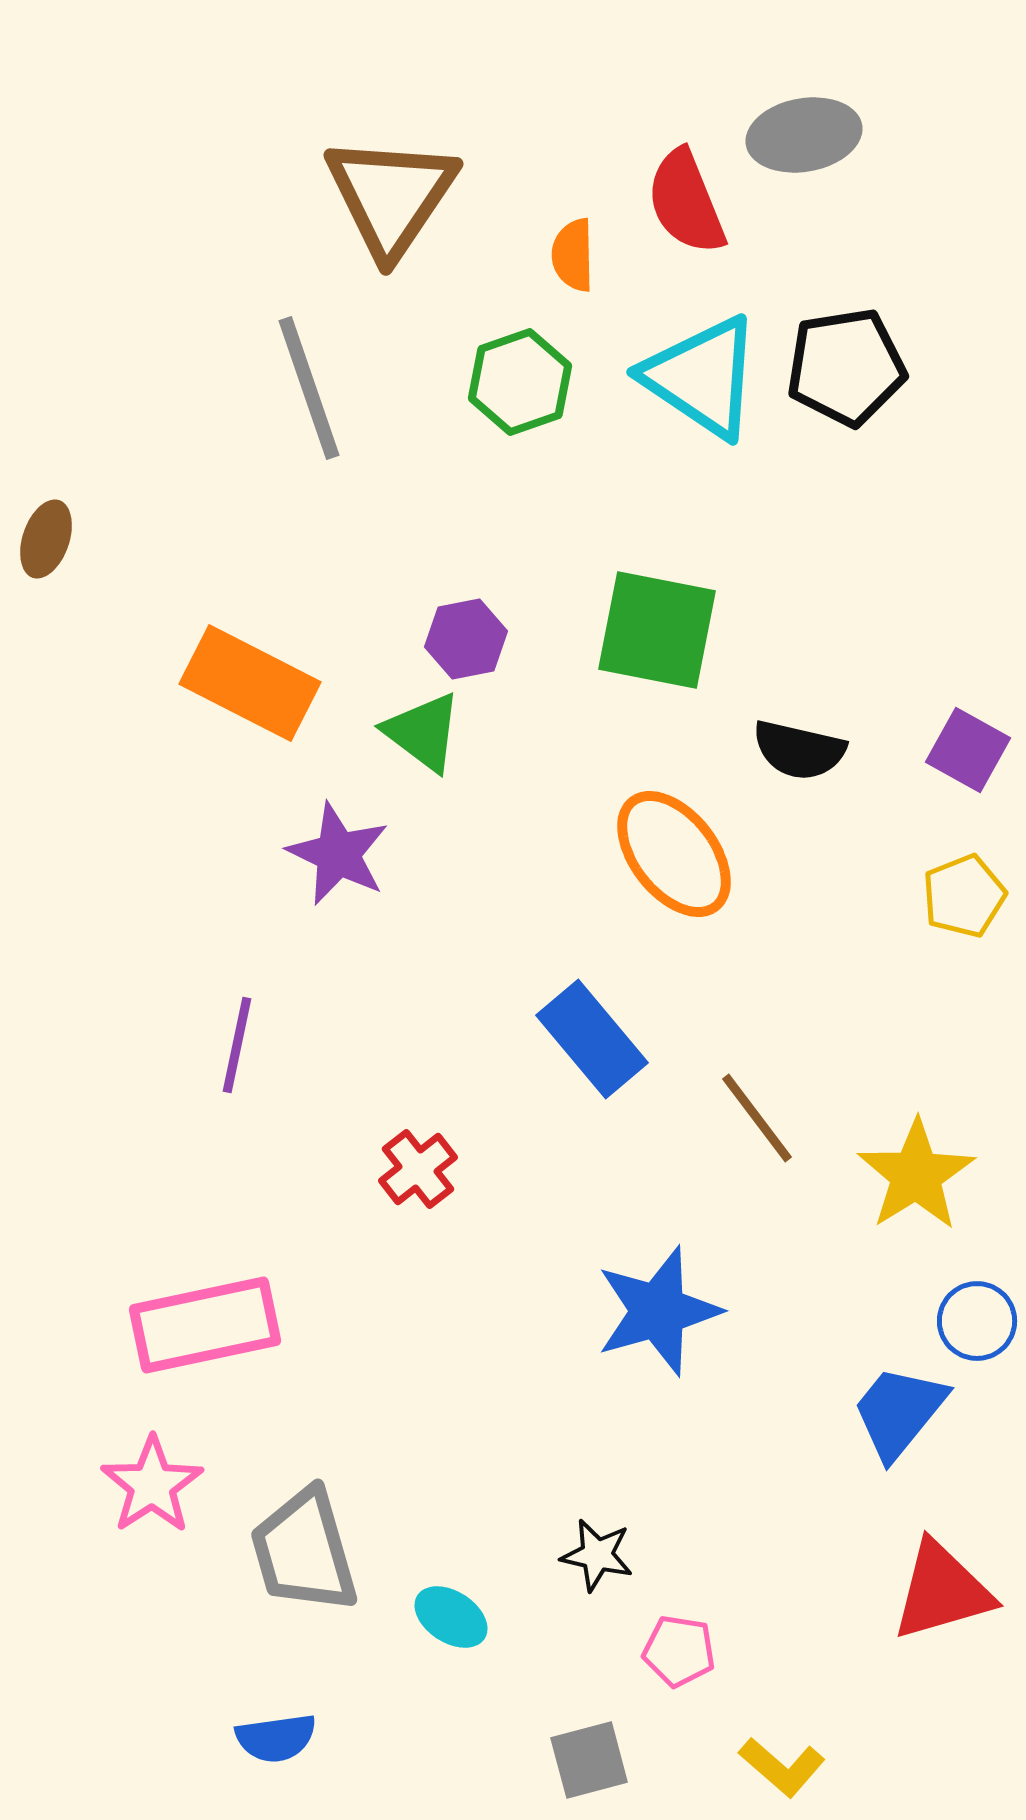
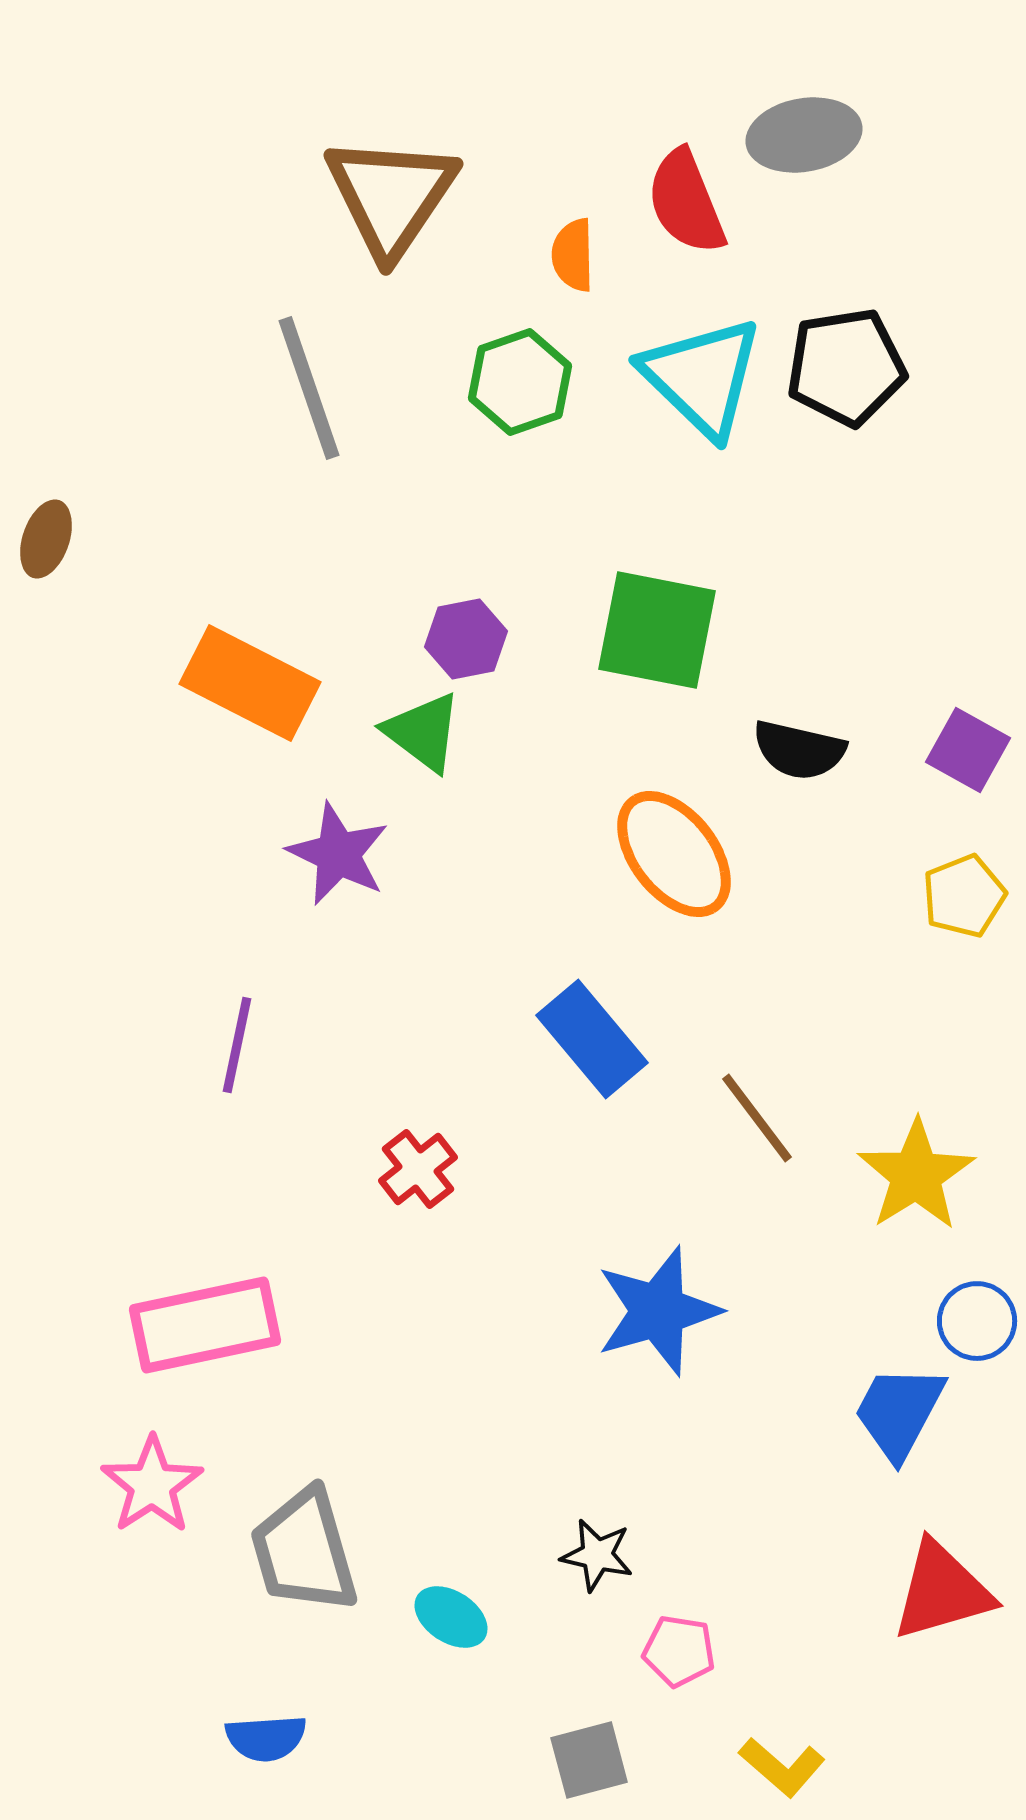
cyan triangle: rotated 10 degrees clockwise
blue trapezoid: rotated 11 degrees counterclockwise
blue semicircle: moved 10 px left; rotated 4 degrees clockwise
